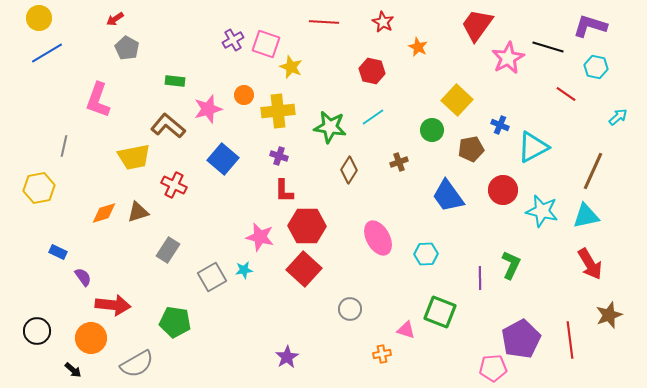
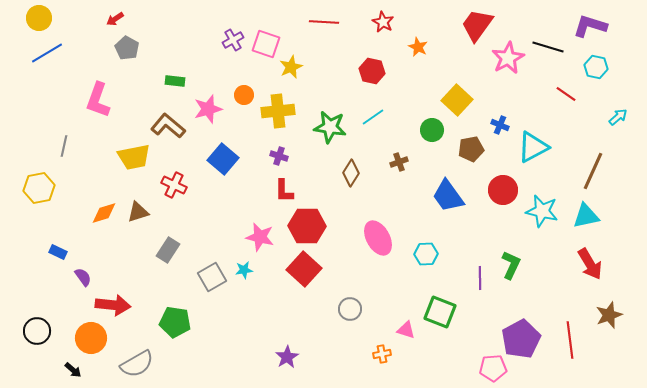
yellow star at (291, 67): rotated 25 degrees clockwise
brown diamond at (349, 170): moved 2 px right, 3 px down
